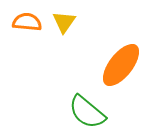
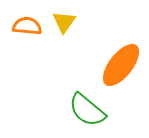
orange semicircle: moved 4 px down
green semicircle: moved 2 px up
